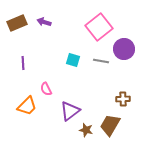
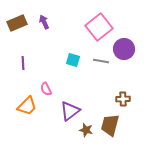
purple arrow: rotated 48 degrees clockwise
brown trapezoid: rotated 15 degrees counterclockwise
